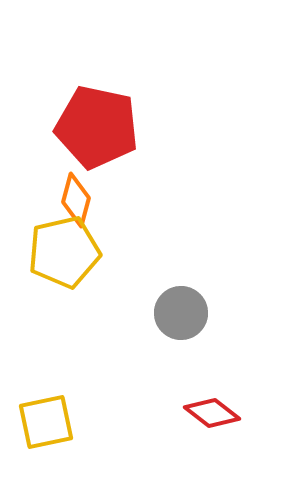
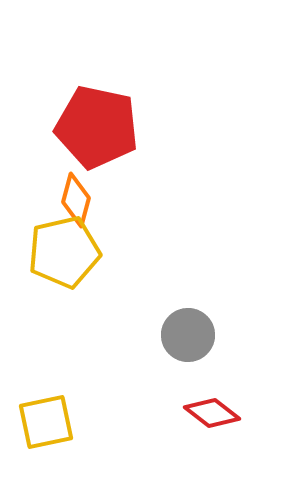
gray circle: moved 7 px right, 22 px down
